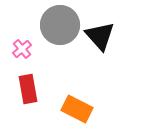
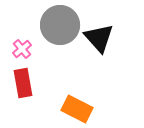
black triangle: moved 1 px left, 2 px down
red rectangle: moved 5 px left, 6 px up
